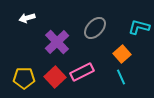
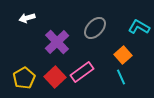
cyan L-shape: rotated 15 degrees clockwise
orange square: moved 1 px right, 1 px down
pink rectangle: rotated 10 degrees counterclockwise
yellow pentagon: rotated 30 degrees counterclockwise
